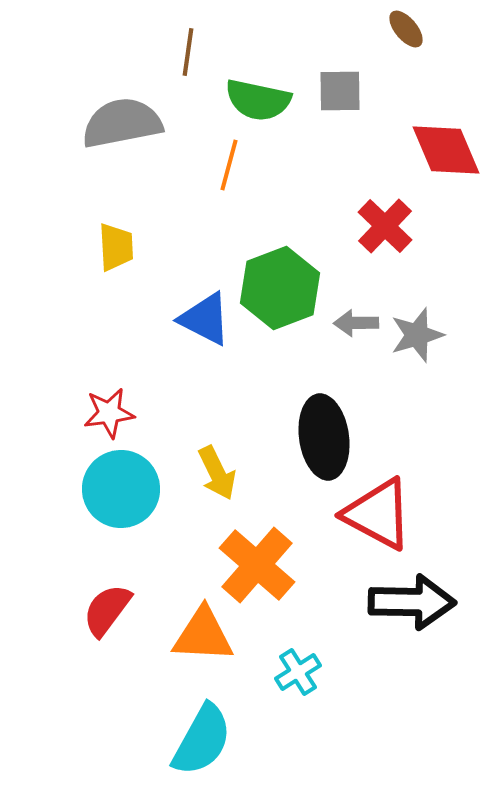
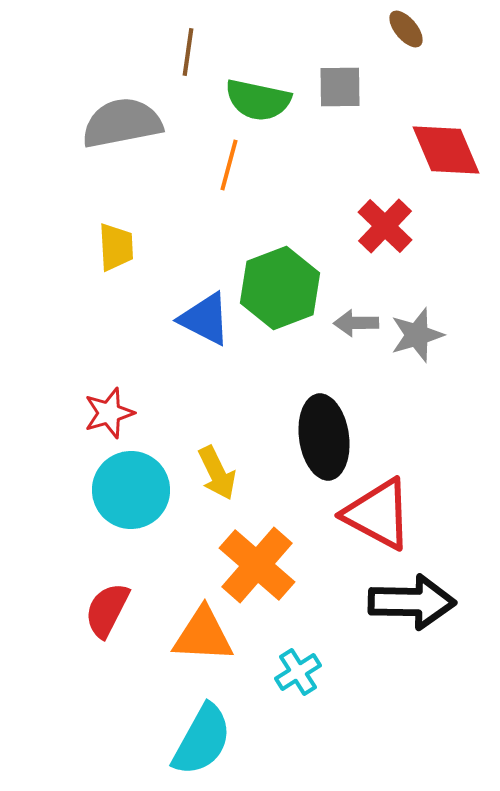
gray square: moved 4 px up
red star: rotated 9 degrees counterclockwise
cyan circle: moved 10 px right, 1 px down
red semicircle: rotated 10 degrees counterclockwise
